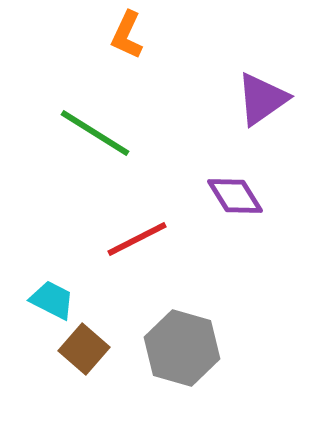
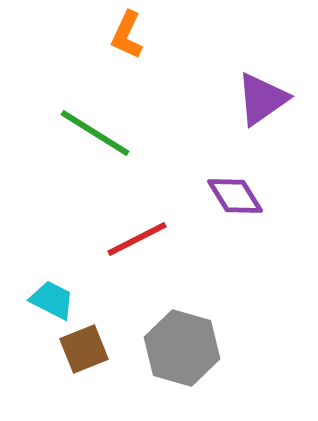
brown square: rotated 27 degrees clockwise
